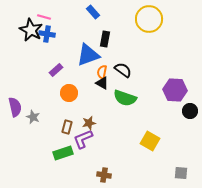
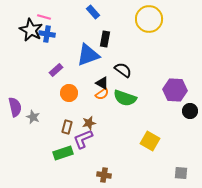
orange semicircle: moved 22 px down; rotated 136 degrees counterclockwise
